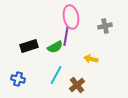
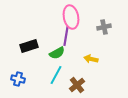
gray cross: moved 1 px left, 1 px down
green semicircle: moved 2 px right, 6 px down
